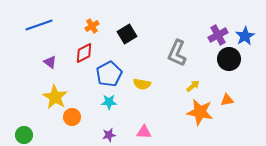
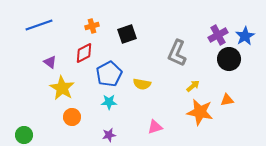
orange cross: rotated 16 degrees clockwise
black square: rotated 12 degrees clockwise
yellow star: moved 7 px right, 9 px up
pink triangle: moved 11 px right, 5 px up; rotated 21 degrees counterclockwise
